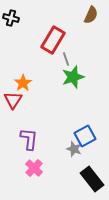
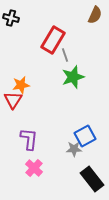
brown semicircle: moved 4 px right
gray line: moved 1 px left, 4 px up
orange star: moved 2 px left, 2 px down; rotated 24 degrees clockwise
gray star: rotated 21 degrees counterclockwise
